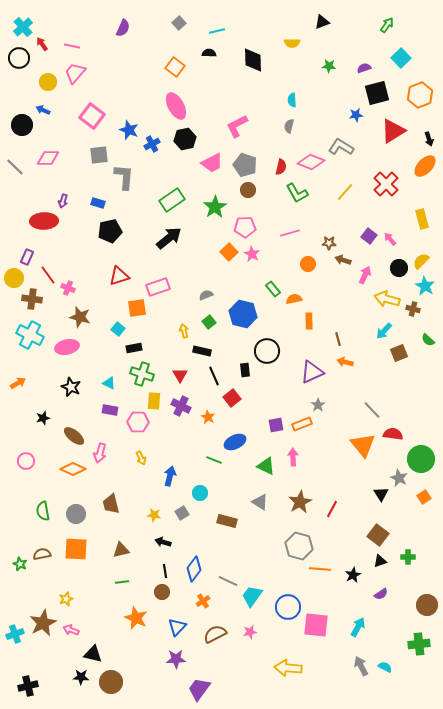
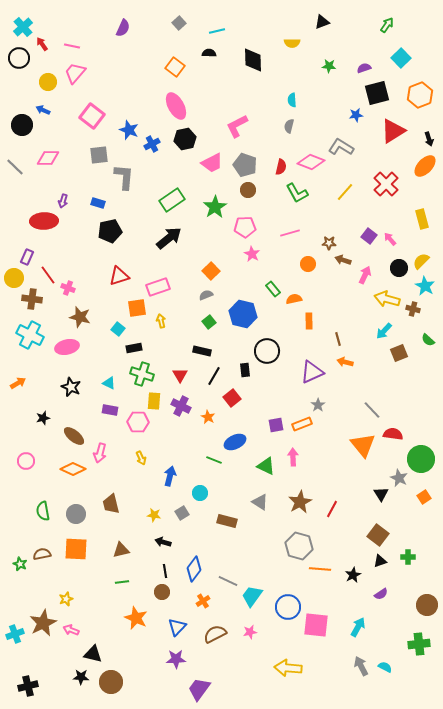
orange square at (229, 252): moved 18 px left, 19 px down
yellow arrow at (184, 331): moved 23 px left, 10 px up
black line at (214, 376): rotated 54 degrees clockwise
